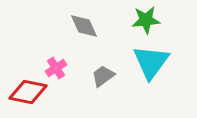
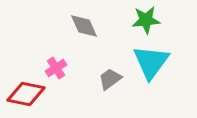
gray trapezoid: moved 7 px right, 3 px down
red diamond: moved 2 px left, 2 px down
